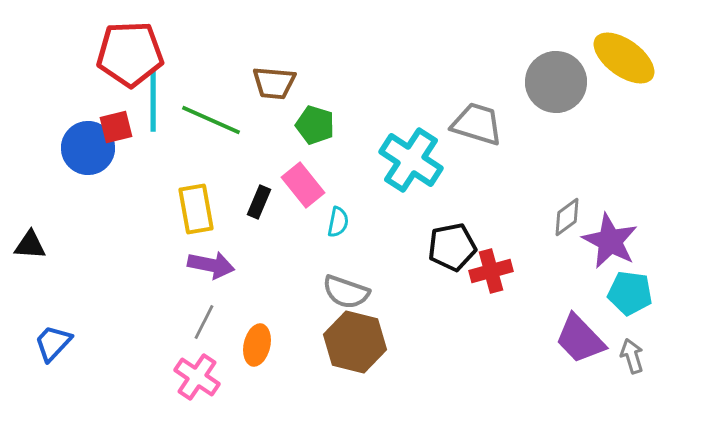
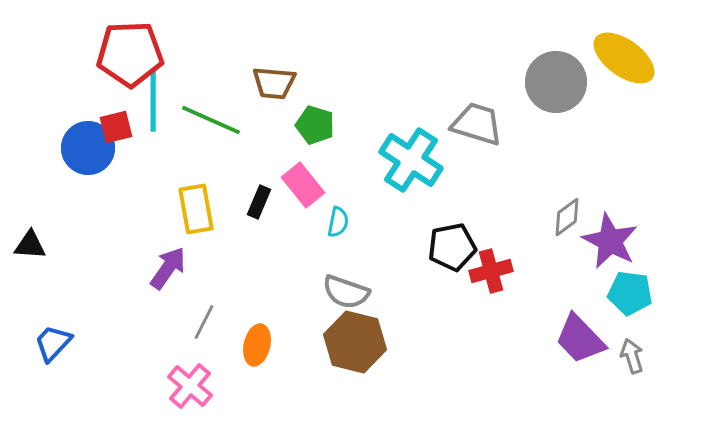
purple arrow: moved 43 px left, 3 px down; rotated 66 degrees counterclockwise
pink cross: moved 7 px left, 9 px down; rotated 6 degrees clockwise
